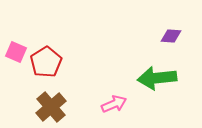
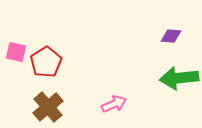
pink square: rotated 10 degrees counterclockwise
green arrow: moved 22 px right
brown cross: moved 3 px left
